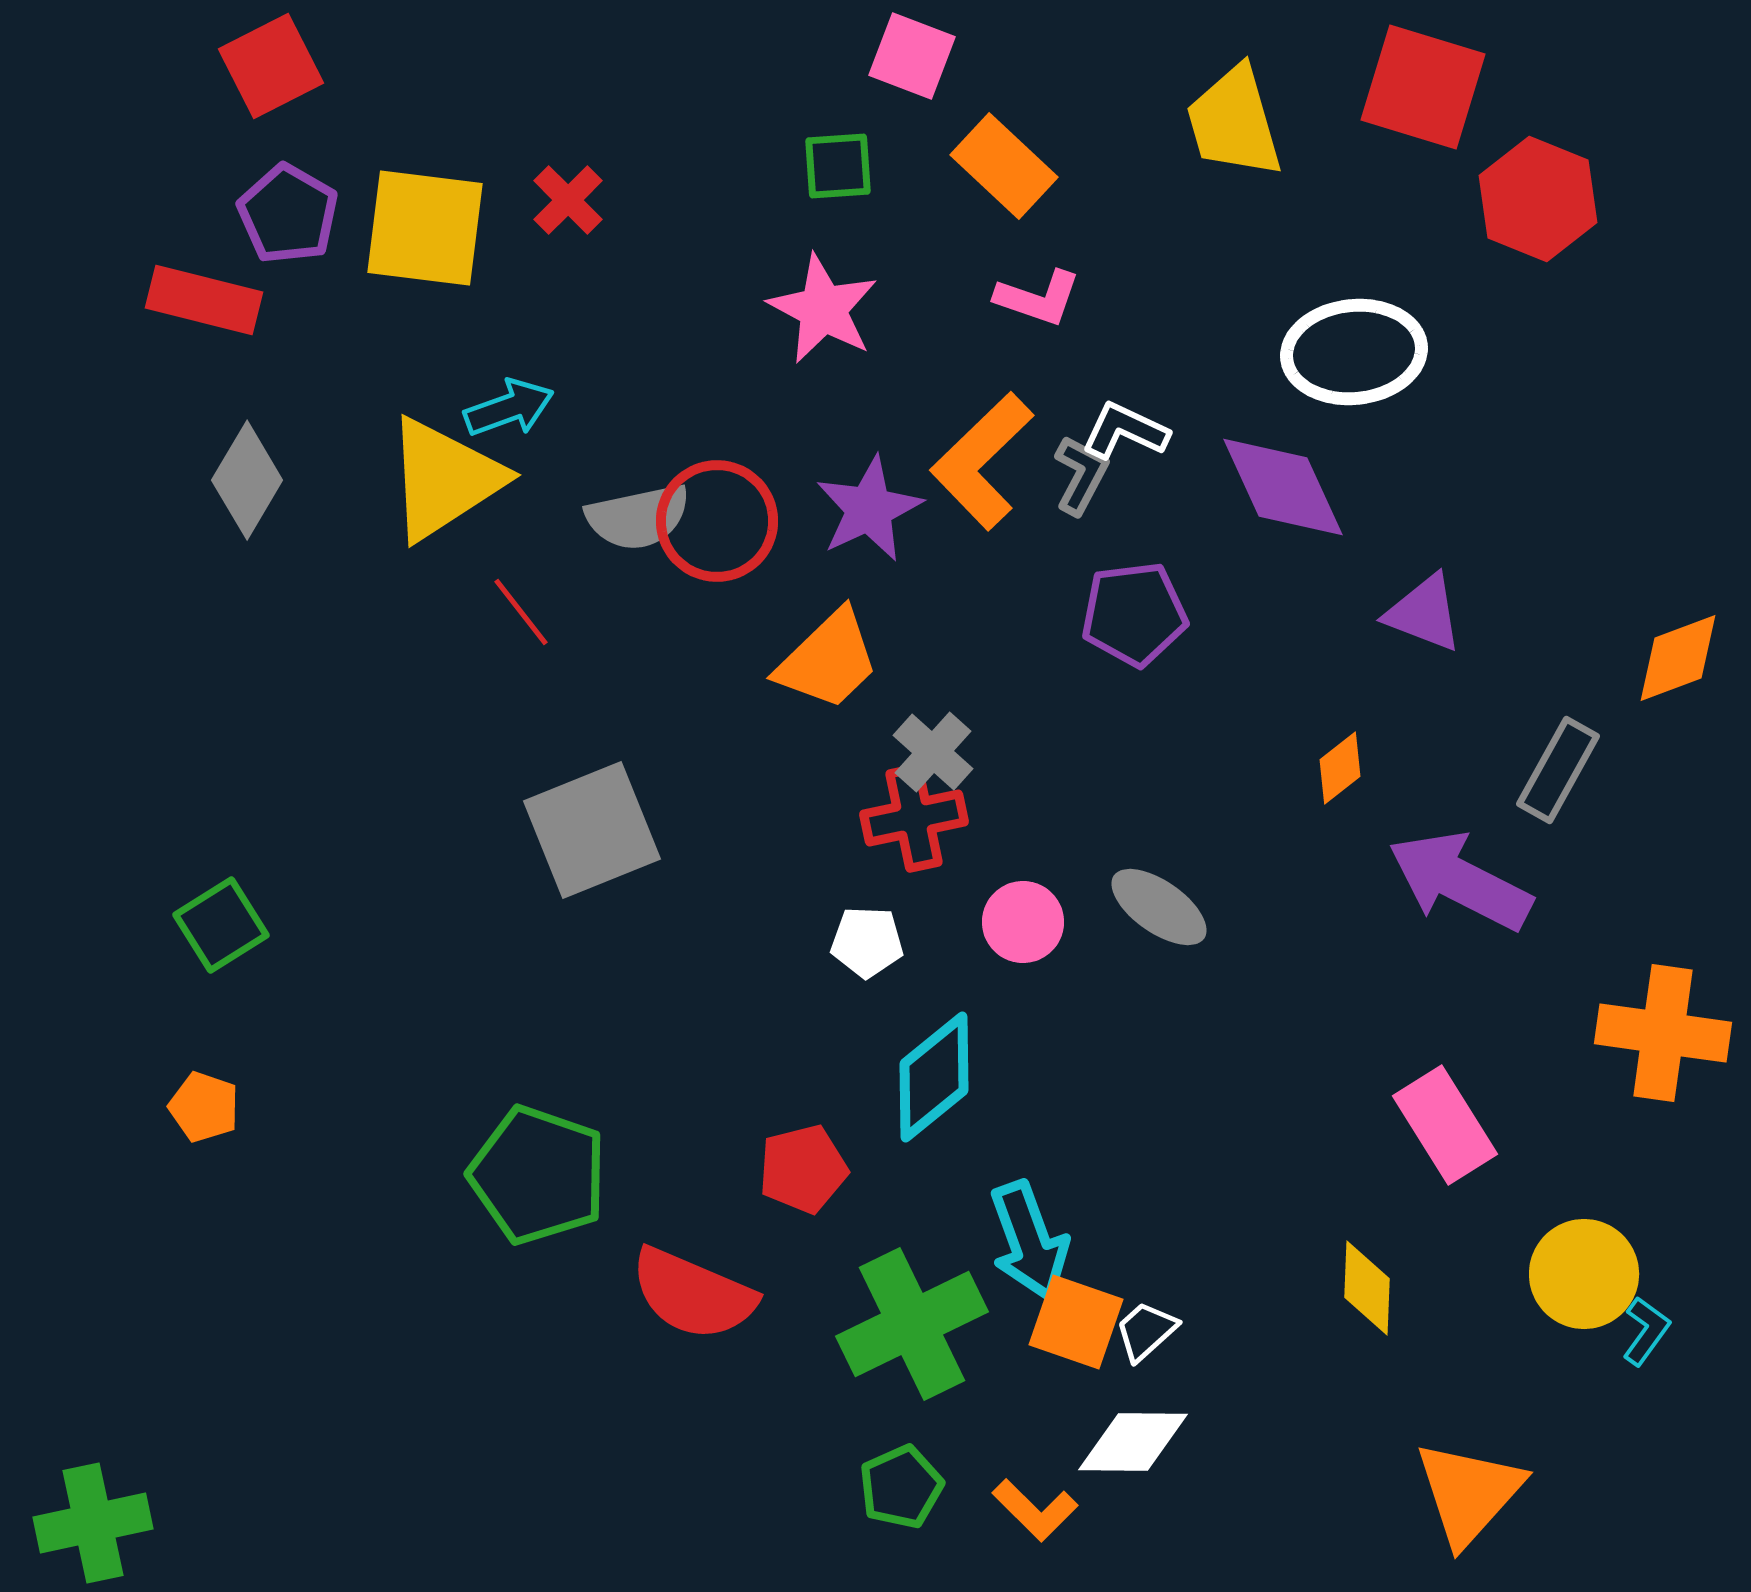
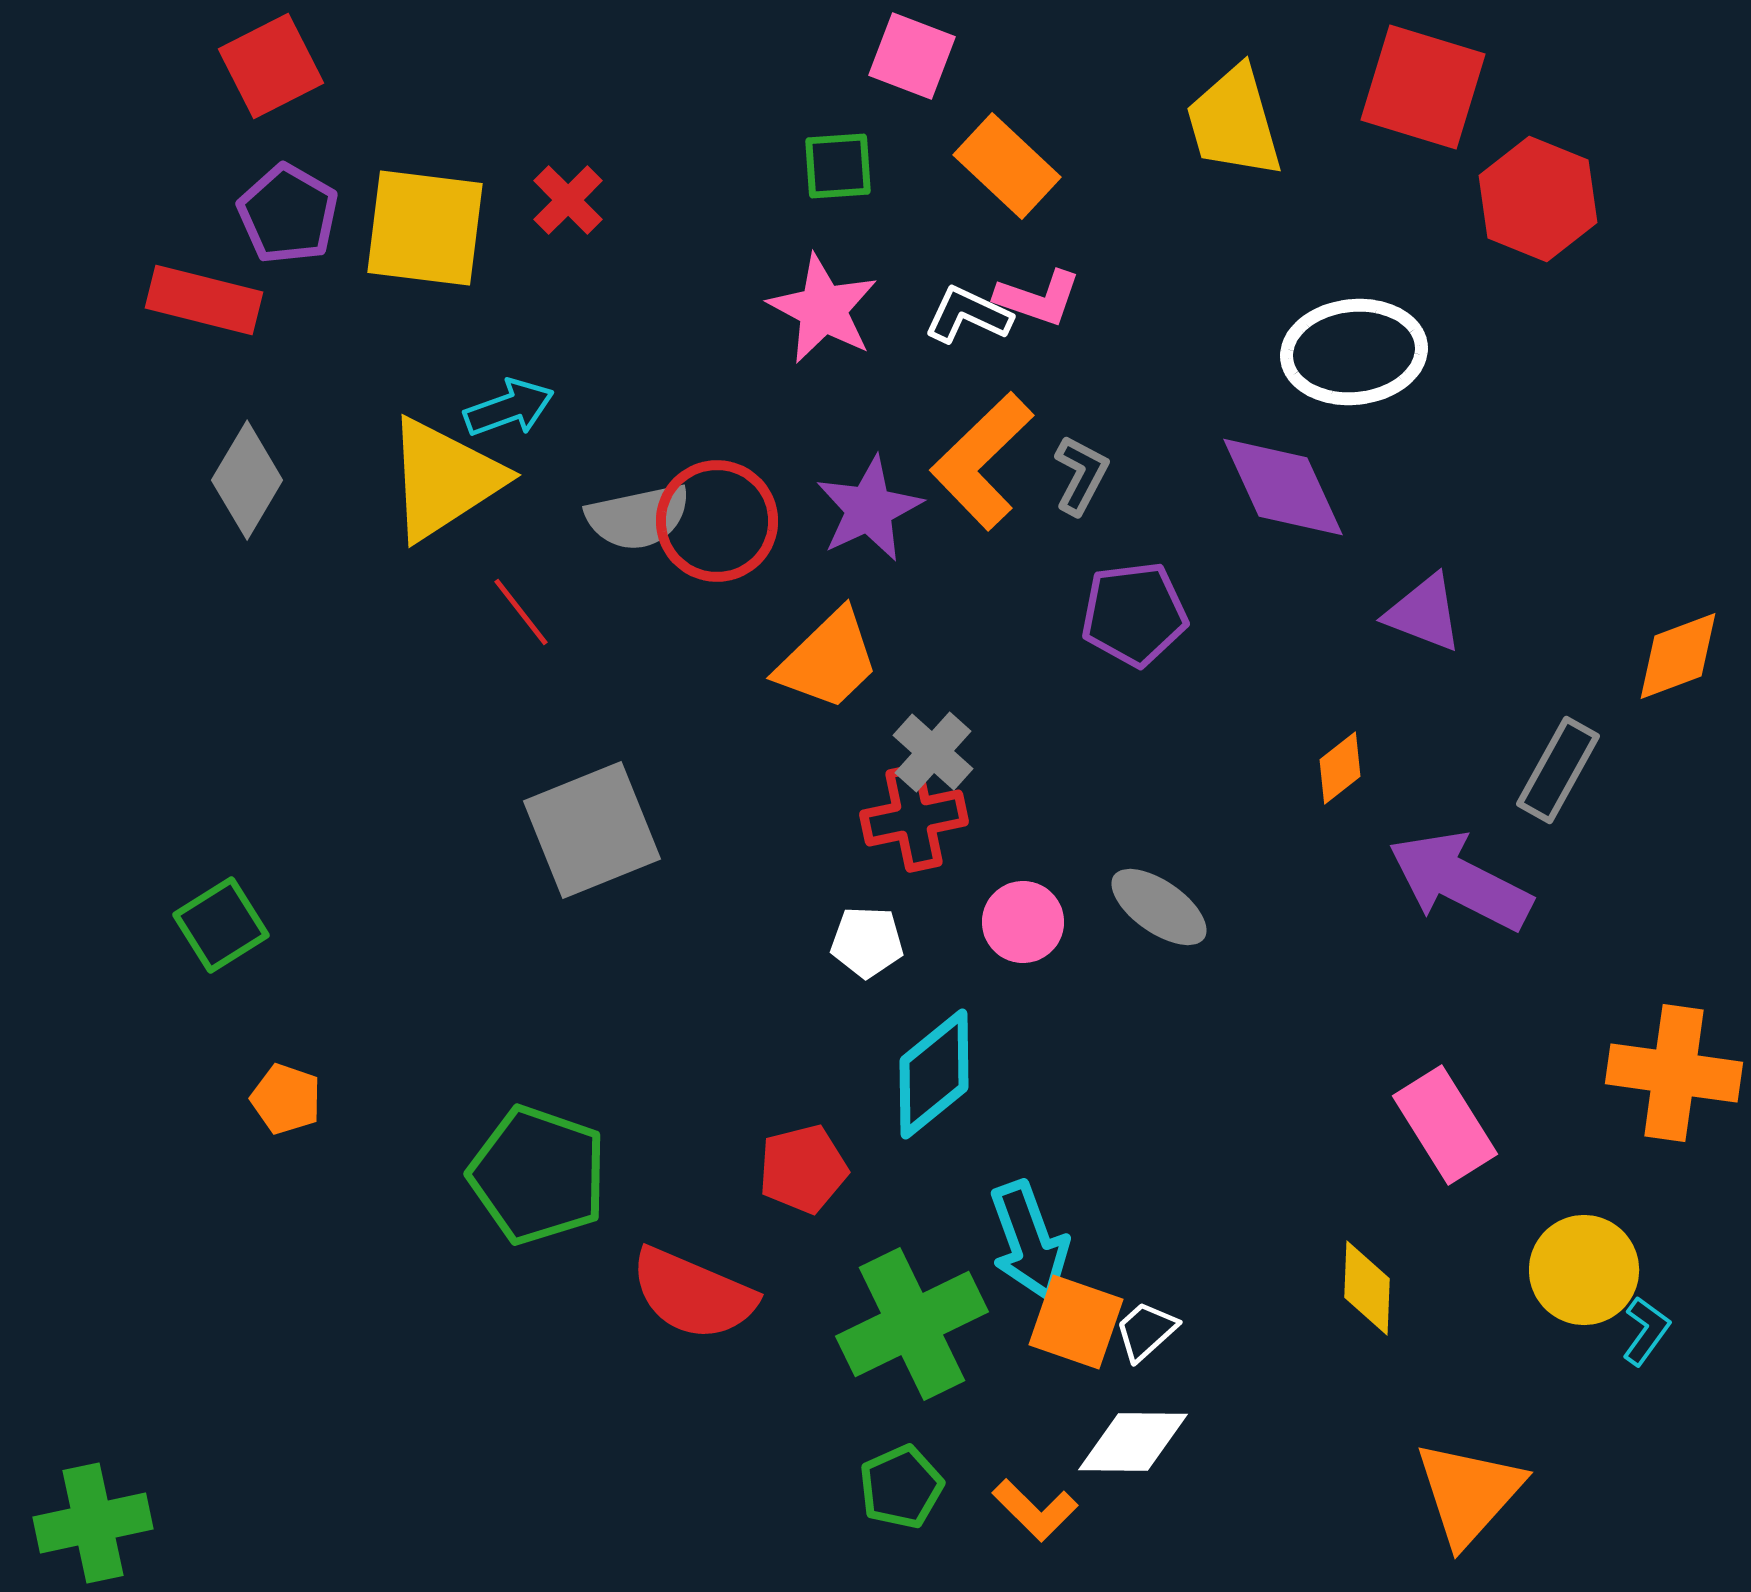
orange rectangle at (1004, 166): moved 3 px right
white L-shape at (1125, 431): moved 157 px left, 116 px up
orange diamond at (1678, 658): moved 2 px up
orange cross at (1663, 1033): moved 11 px right, 40 px down
cyan diamond at (934, 1077): moved 3 px up
orange pentagon at (204, 1107): moved 82 px right, 8 px up
yellow circle at (1584, 1274): moved 4 px up
